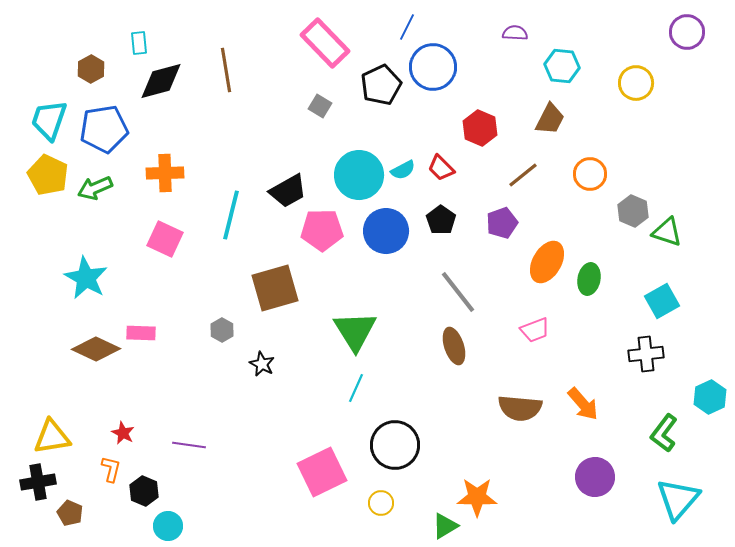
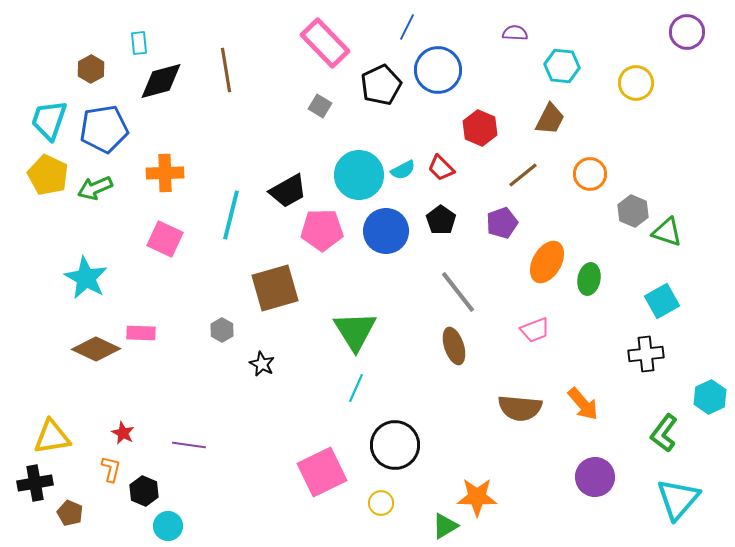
blue circle at (433, 67): moved 5 px right, 3 px down
black cross at (38, 482): moved 3 px left, 1 px down
